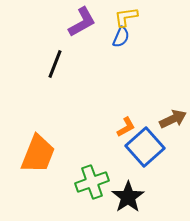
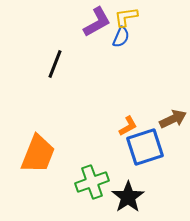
purple L-shape: moved 15 px right
orange L-shape: moved 2 px right, 1 px up
blue square: rotated 24 degrees clockwise
